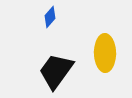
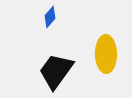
yellow ellipse: moved 1 px right, 1 px down
